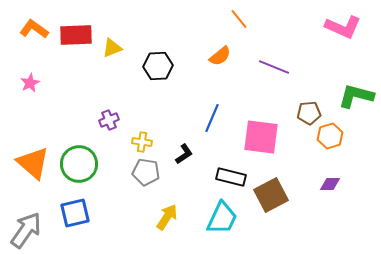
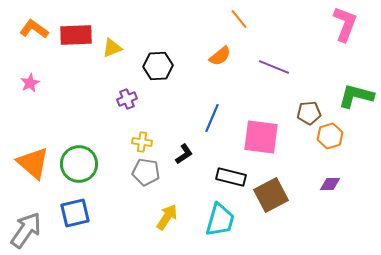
pink L-shape: moved 2 px right, 3 px up; rotated 93 degrees counterclockwise
purple cross: moved 18 px right, 21 px up
cyan trapezoid: moved 2 px left, 2 px down; rotated 9 degrees counterclockwise
